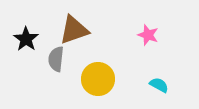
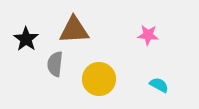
brown triangle: rotated 16 degrees clockwise
pink star: rotated 15 degrees counterclockwise
gray semicircle: moved 1 px left, 5 px down
yellow circle: moved 1 px right
